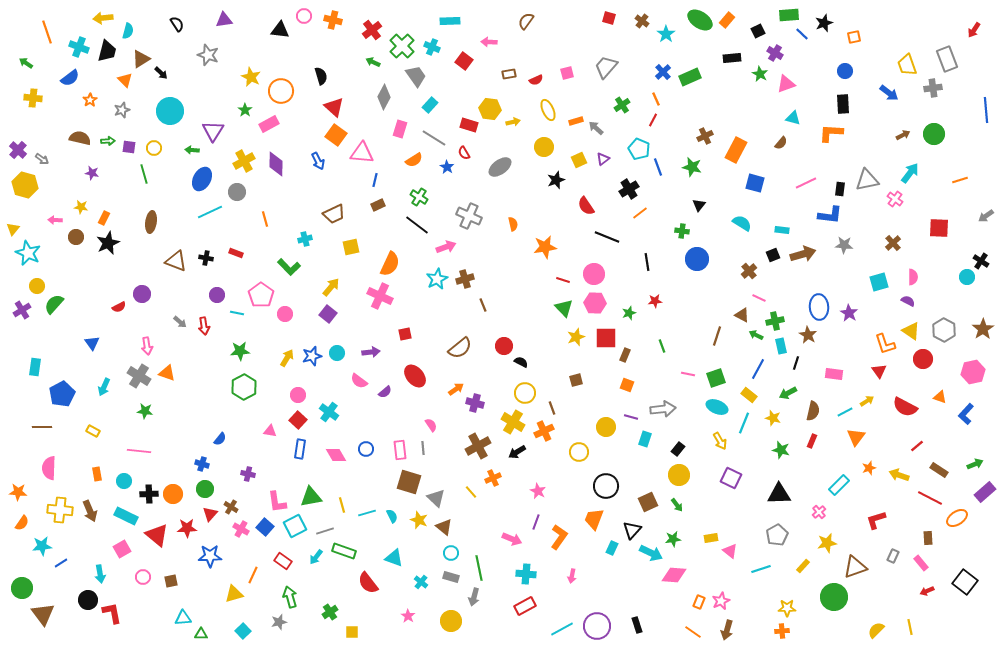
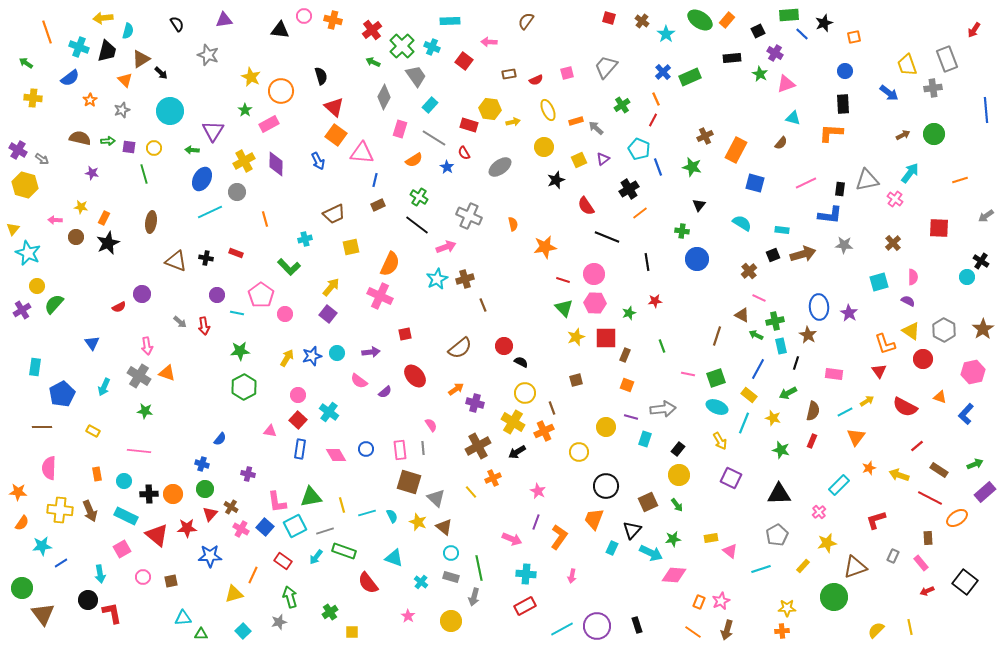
purple cross at (18, 150): rotated 12 degrees counterclockwise
yellow star at (419, 520): moved 1 px left, 2 px down
